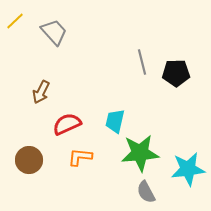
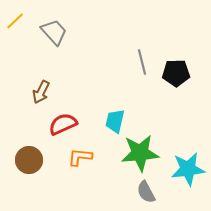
red semicircle: moved 4 px left
